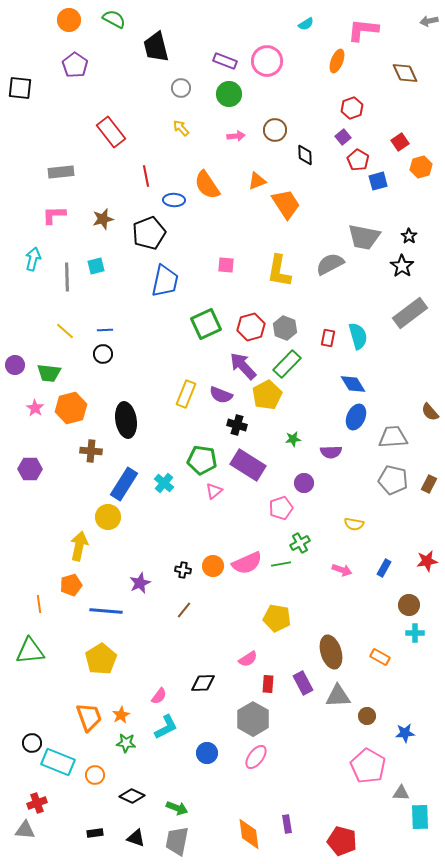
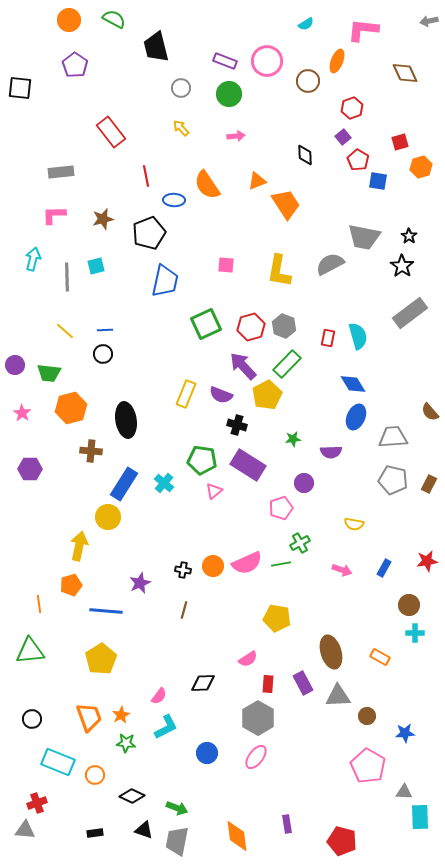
brown circle at (275, 130): moved 33 px right, 49 px up
red square at (400, 142): rotated 18 degrees clockwise
blue square at (378, 181): rotated 24 degrees clockwise
gray hexagon at (285, 328): moved 1 px left, 2 px up
pink star at (35, 408): moved 13 px left, 5 px down
brown line at (184, 610): rotated 24 degrees counterclockwise
gray hexagon at (253, 719): moved 5 px right, 1 px up
black circle at (32, 743): moved 24 px up
gray triangle at (401, 793): moved 3 px right, 1 px up
orange diamond at (249, 834): moved 12 px left, 2 px down
black triangle at (136, 838): moved 8 px right, 8 px up
